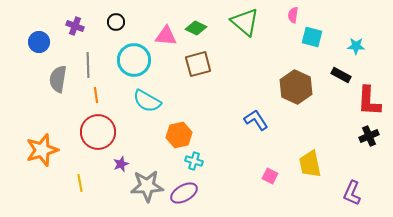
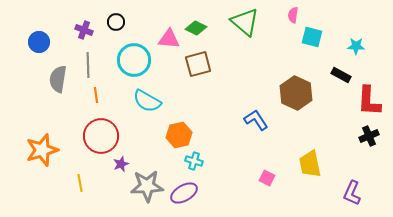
purple cross: moved 9 px right, 4 px down
pink triangle: moved 3 px right, 3 px down
brown hexagon: moved 6 px down
red circle: moved 3 px right, 4 px down
pink square: moved 3 px left, 2 px down
